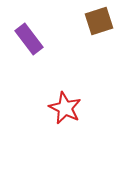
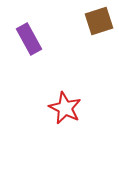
purple rectangle: rotated 8 degrees clockwise
